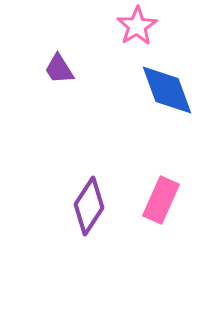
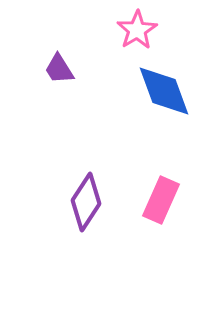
pink star: moved 4 px down
blue diamond: moved 3 px left, 1 px down
purple diamond: moved 3 px left, 4 px up
